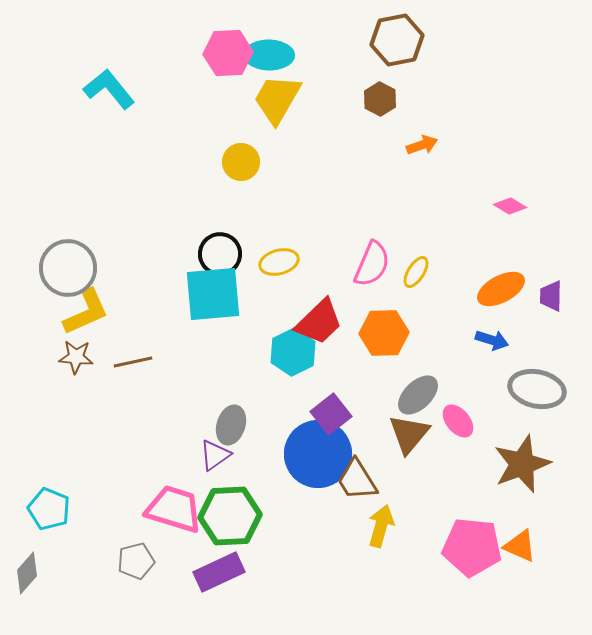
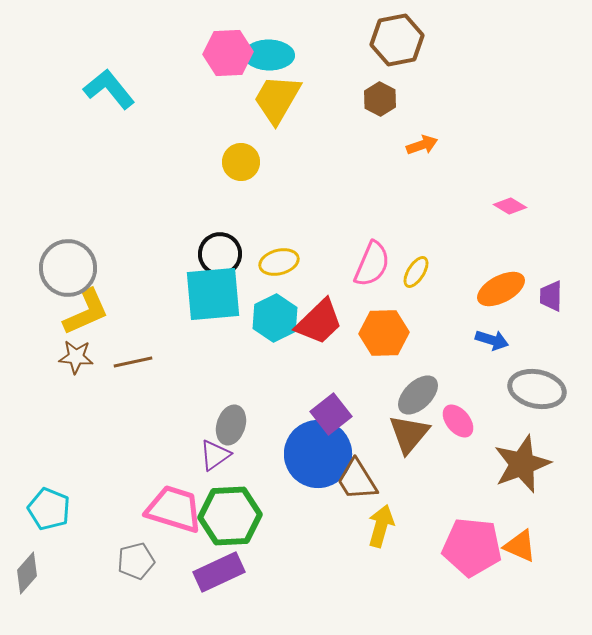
cyan hexagon at (293, 352): moved 18 px left, 34 px up
